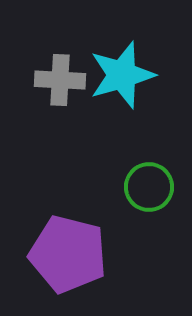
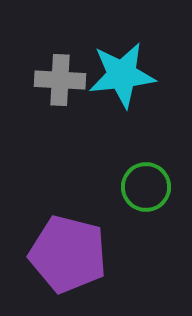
cyan star: rotated 10 degrees clockwise
green circle: moved 3 px left
